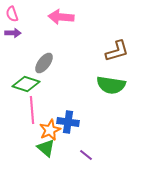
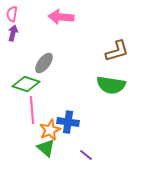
pink semicircle: rotated 28 degrees clockwise
purple arrow: rotated 77 degrees counterclockwise
